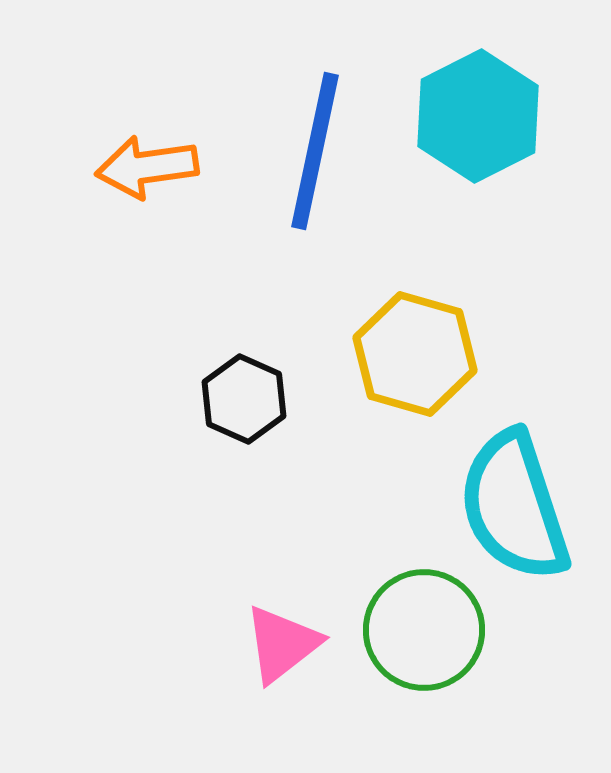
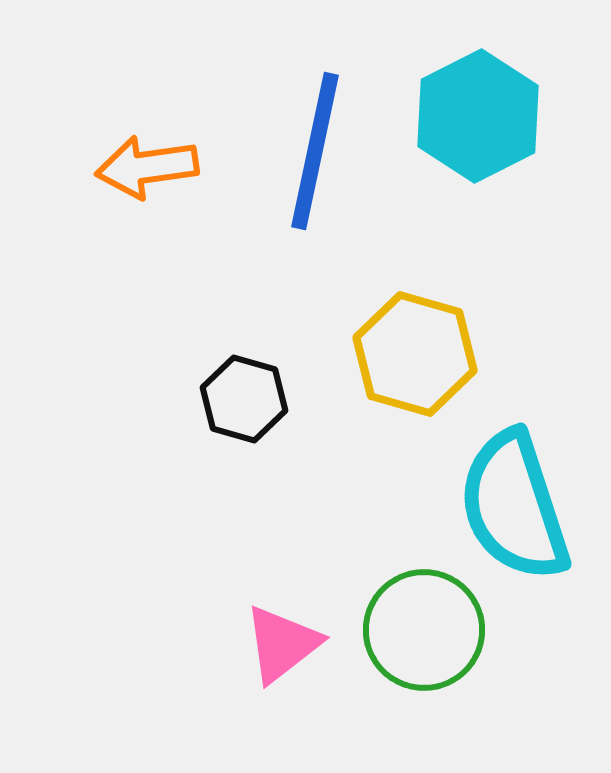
black hexagon: rotated 8 degrees counterclockwise
